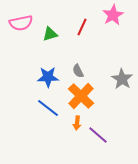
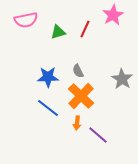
pink semicircle: moved 5 px right, 3 px up
red line: moved 3 px right, 2 px down
green triangle: moved 8 px right, 2 px up
